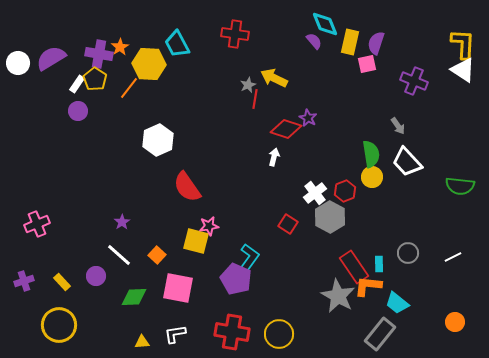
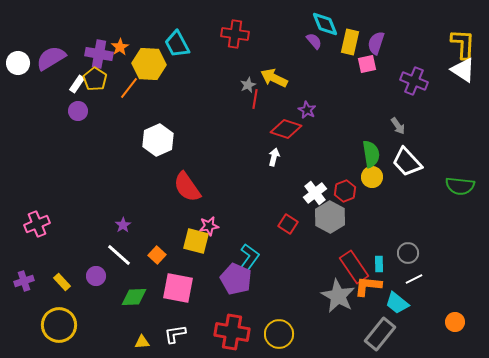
purple star at (308, 118): moved 1 px left, 8 px up
purple star at (122, 222): moved 1 px right, 3 px down
white line at (453, 257): moved 39 px left, 22 px down
